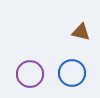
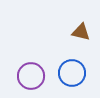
purple circle: moved 1 px right, 2 px down
